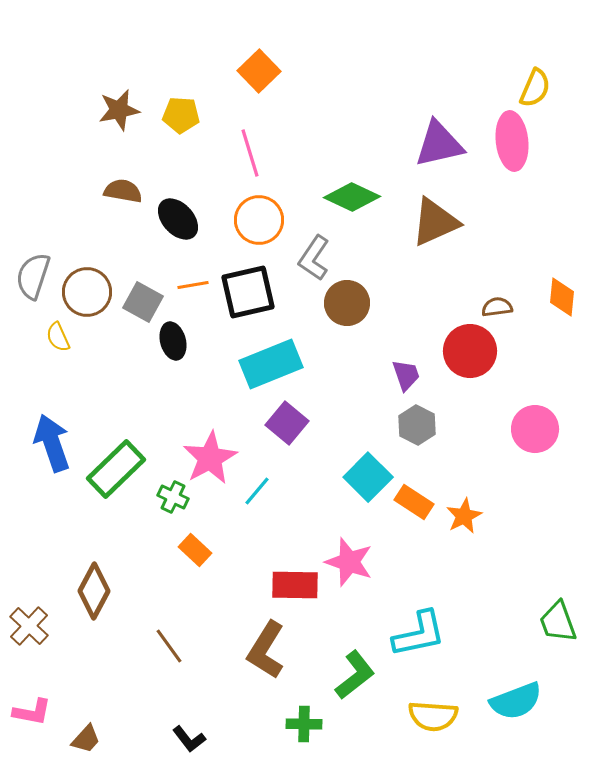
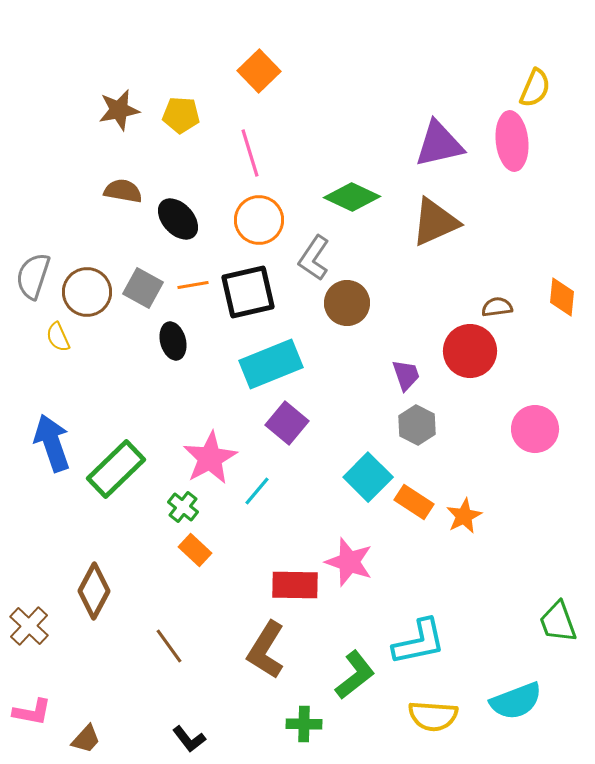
gray square at (143, 302): moved 14 px up
green cross at (173, 497): moved 10 px right, 10 px down; rotated 12 degrees clockwise
cyan L-shape at (419, 634): moved 8 px down
